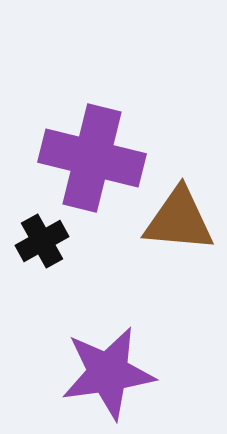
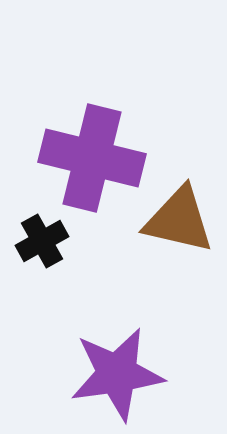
brown triangle: rotated 8 degrees clockwise
purple star: moved 9 px right, 1 px down
